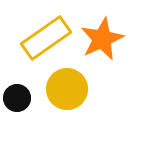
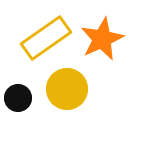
black circle: moved 1 px right
